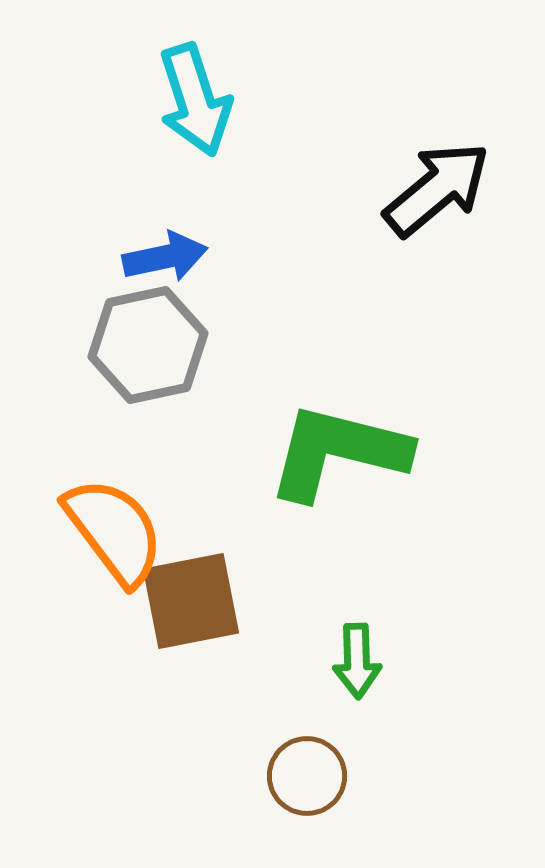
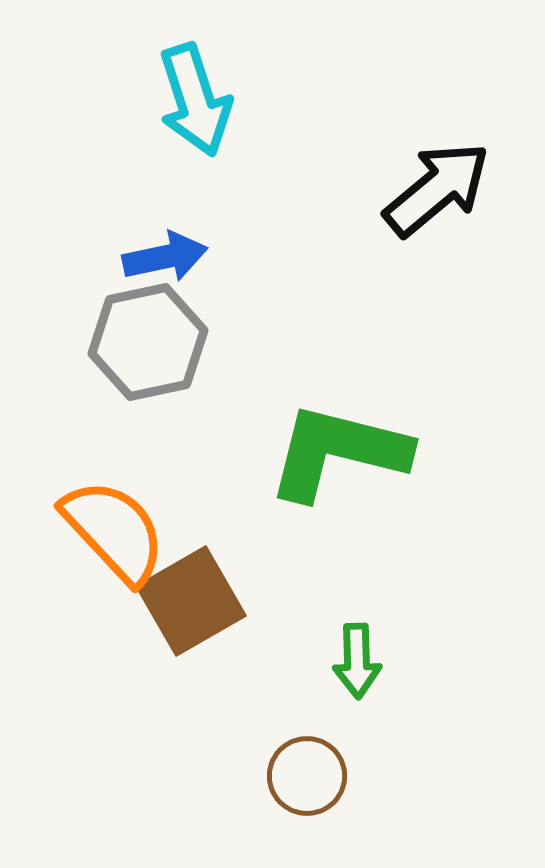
gray hexagon: moved 3 px up
orange semicircle: rotated 6 degrees counterclockwise
brown square: rotated 19 degrees counterclockwise
